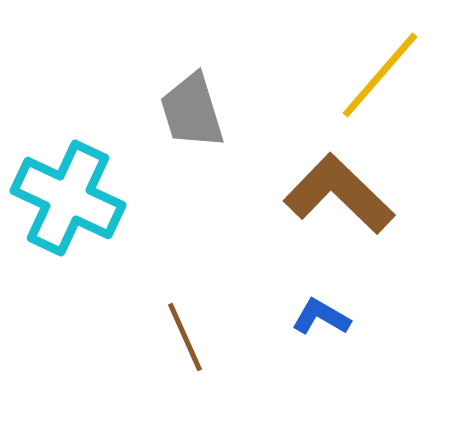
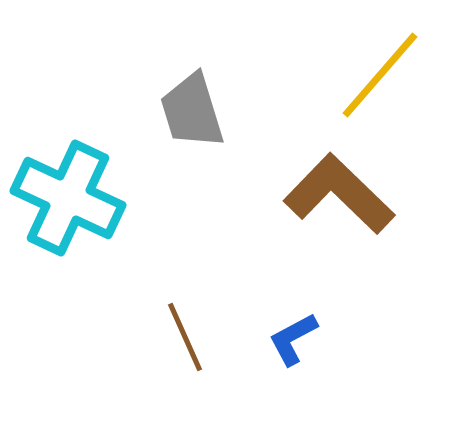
blue L-shape: moved 28 px left, 22 px down; rotated 58 degrees counterclockwise
